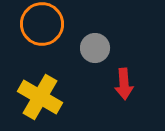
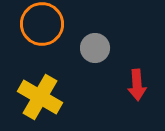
red arrow: moved 13 px right, 1 px down
